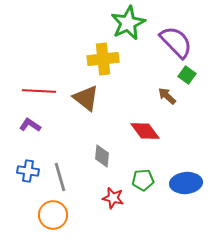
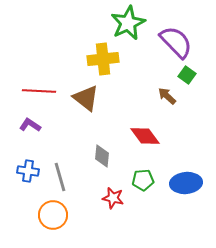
red diamond: moved 5 px down
